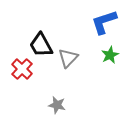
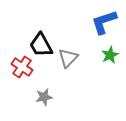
red cross: moved 2 px up; rotated 10 degrees counterclockwise
gray star: moved 13 px left, 8 px up; rotated 24 degrees counterclockwise
